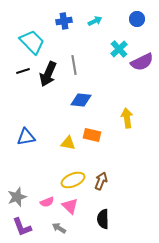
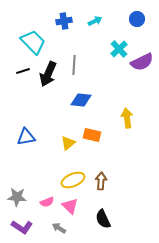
cyan trapezoid: moved 1 px right
gray line: rotated 12 degrees clockwise
yellow triangle: rotated 49 degrees counterclockwise
brown arrow: rotated 18 degrees counterclockwise
gray star: rotated 24 degrees clockwise
black semicircle: rotated 24 degrees counterclockwise
purple L-shape: rotated 35 degrees counterclockwise
